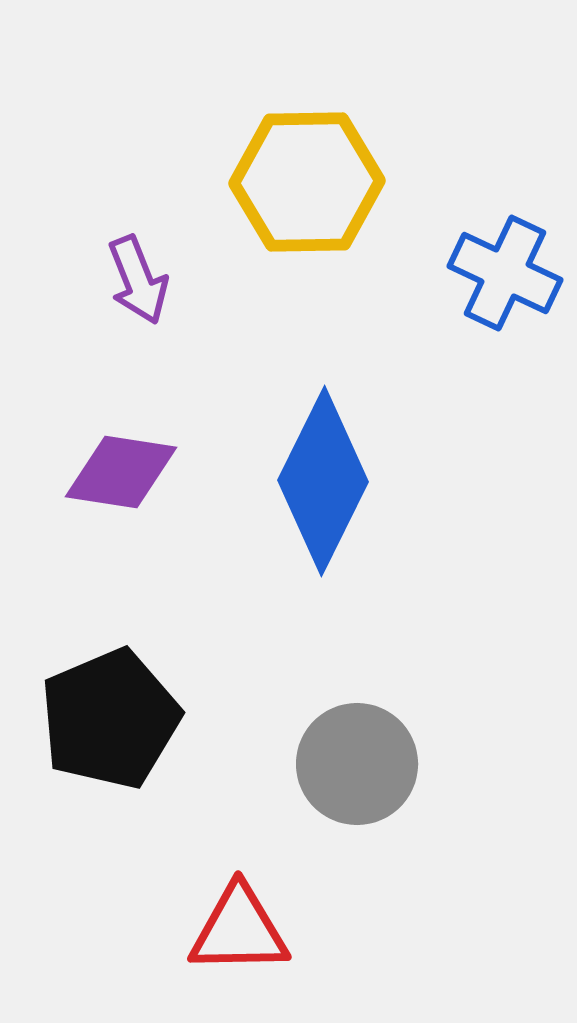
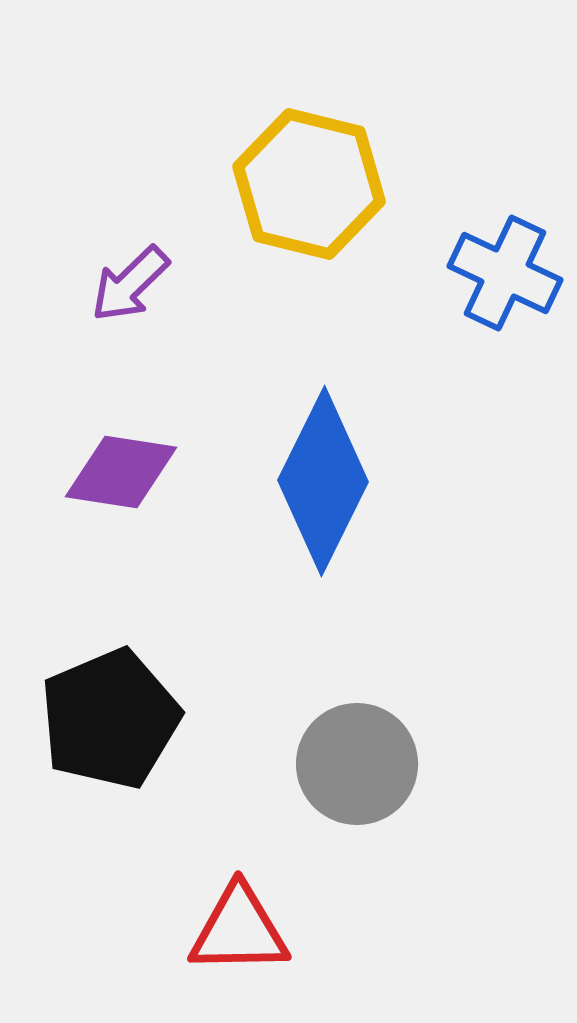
yellow hexagon: moved 2 px right, 2 px down; rotated 15 degrees clockwise
purple arrow: moved 8 px left, 4 px down; rotated 68 degrees clockwise
